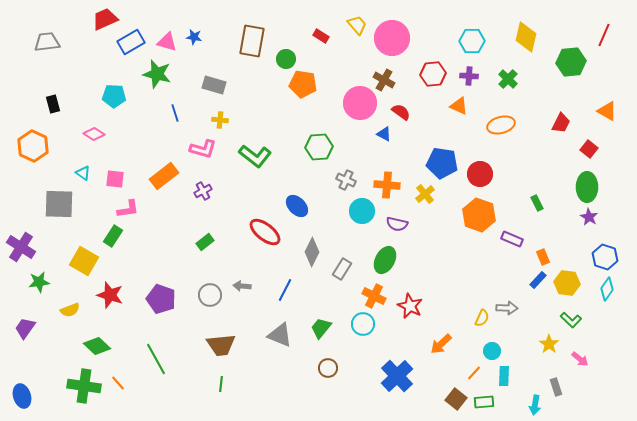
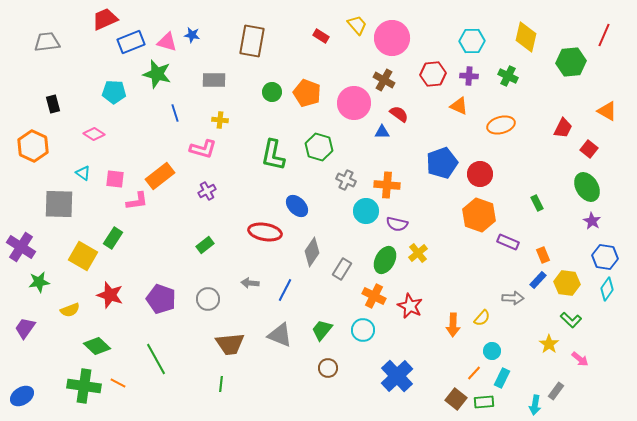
blue star at (194, 37): moved 2 px left, 2 px up
blue rectangle at (131, 42): rotated 8 degrees clockwise
green circle at (286, 59): moved 14 px left, 33 px down
green cross at (508, 79): moved 3 px up; rotated 18 degrees counterclockwise
orange pentagon at (303, 84): moved 4 px right, 9 px down; rotated 12 degrees clockwise
gray rectangle at (214, 85): moved 5 px up; rotated 15 degrees counterclockwise
cyan pentagon at (114, 96): moved 4 px up
pink circle at (360, 103): moved 6 px left
red semicircle at (401, 112): moved 2 px left, 2 px down
red trapezoid at (561, 123): moved 2 px right, 5 px down
blue triangle at (384, 134): moved 2 px left, 2 px up; rotated 28 degrees counterclockwise
green hexagon at (319, 147): rotated 20 degrees clockwise
green L-shape at (255, 156): moved 18 px right, 1 px up; rotated 64 degrees clockwise
blue pentagon at (442, 163): rotated 28 degrees counterclockwise
orange rectangle at (164, 176): moved 4 px left
green ellipse at (587, 187): rotated 32 degrees counterclockwise
purple cross at (203, 191): moved 4 px right
yellow cross at (425, 194): moved 7 px left, 59 px down
pink L-shape at (128, 209): moved 9 px right, 8 px up
cyan circle at (362, 211): moved 4 px right
purple star at (589, 217): moved 3 px right, 4 px down
red ellipse at (265, 232): rotated 28 degrees counterclockwise
green rectangle at (113, 236): moved 2 px down
purple rectangle at (512, 239): moved 4 px left, 3 px down
green rectangle at (205, 242): moved 3 px down
gray diamond at (312, 252): rotated 8 degrees clockwise
orange rectangle at (543, 257): moved 2 px up
blue hexagon at (605, 257): rotated 10 degrees counterclockwise
yellow square at (84, 261): moved 1 px left, 5 px up
gray arrow at (242, 286): moved 8 px right, 3 px up
gray circle at (210, 295): moved 2 px left, 4 px down
gray arrow at (507, 308): moved 6 px right, 10 px up
yellow semicircle at (482, 318): rotated 18 degrees clockwise
cyan circle at (363, 324): moved 6 px down
green trapezoid at (321, 328): moved 1 px right, 2 px down
orange arrow at (441, 344): moved 12 px right, 19 px up; rotated 45 degrees counterclockwise
brown trapezoid at (221, 345): moved 9 px right, 1 px up
cyan rectangle at (504, 376): moved 2 px left, 2 px down; rotated 24 degrees clockwise
orange line at (118, 383): rotated 21 degrees counterclockwise
gray rectangle at (556, 387): moved 4 px down; rotated 54 degrees clockwise
blue ellipse at (22, 396): rotated 75 degrees clockwise
